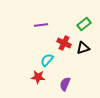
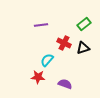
purple semicircle: rotated 88 degrees clockwise
